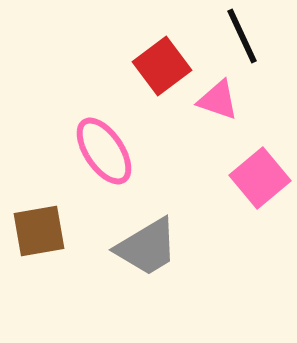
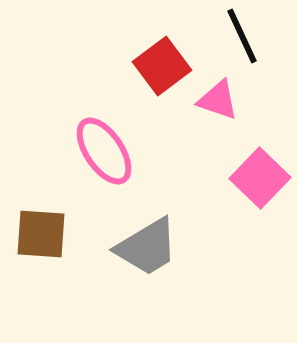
pink square: rotated 6 degrees counterclockwise
brown square: moved 2 px right, 3 px down; rotated 14 degrees clockwise
